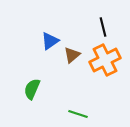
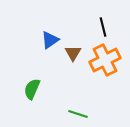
blue triangle: moved 1 px up
brown triangle: moved 1 px right, 2 px up; rotated 18 degrees counterclockwise
